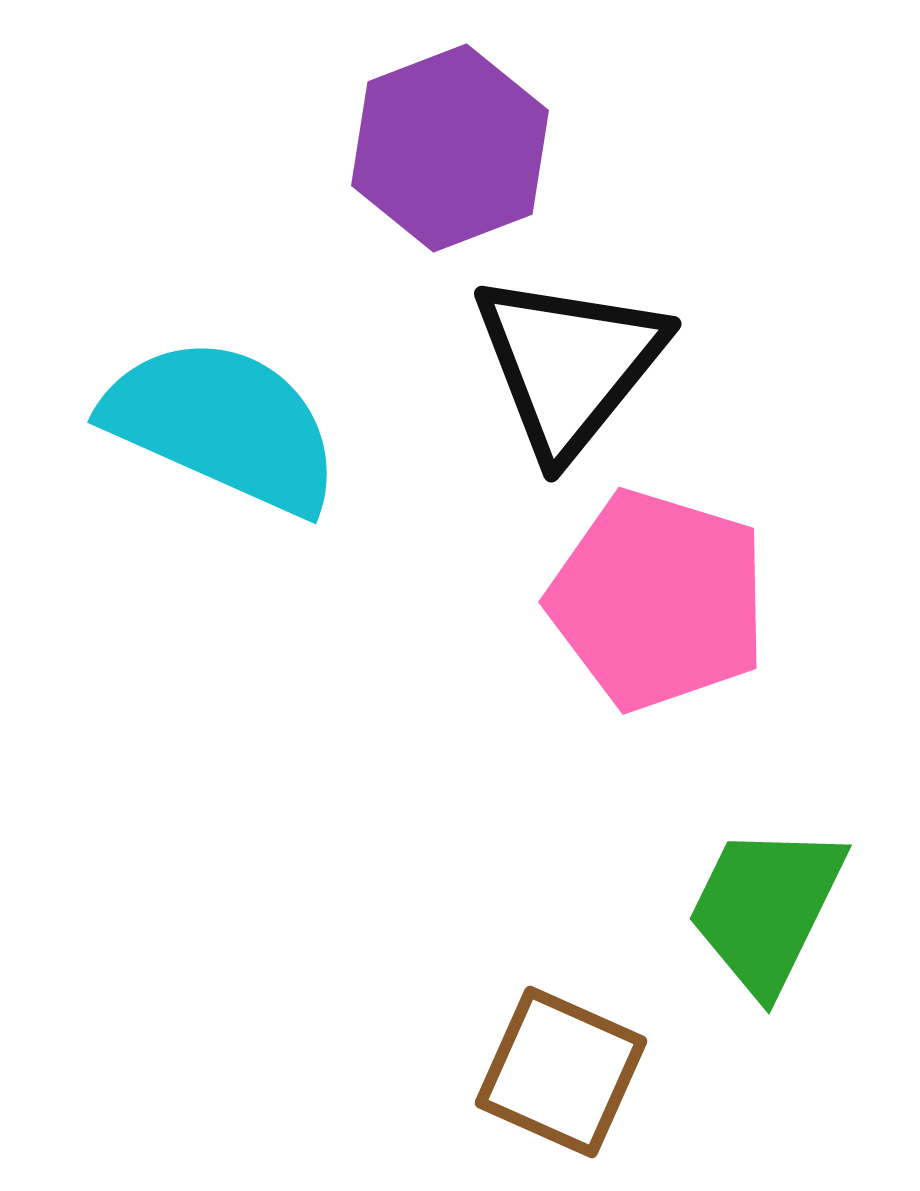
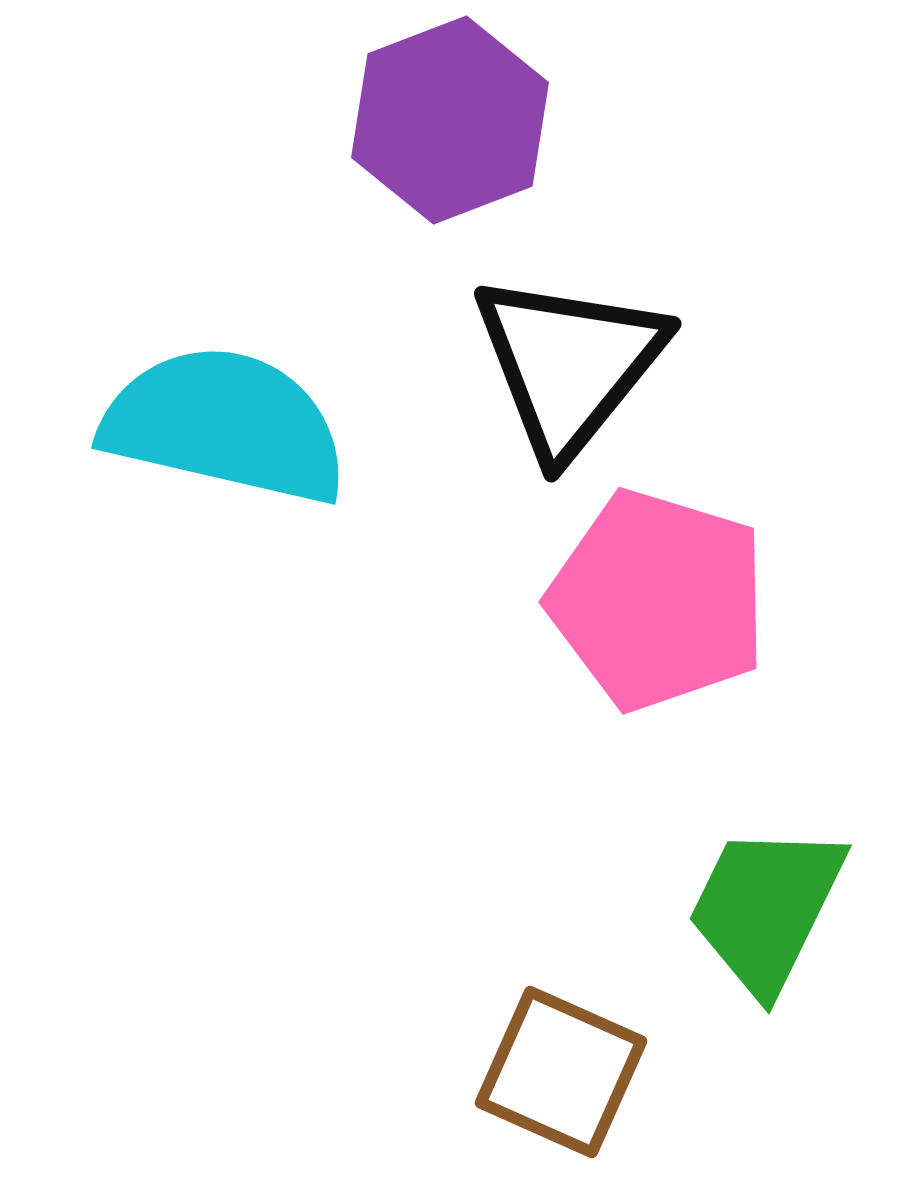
purple hexagon: moved 28 px up
cyan semicircle: moved 2 px right; rotated 11 degrees counterclockwise
